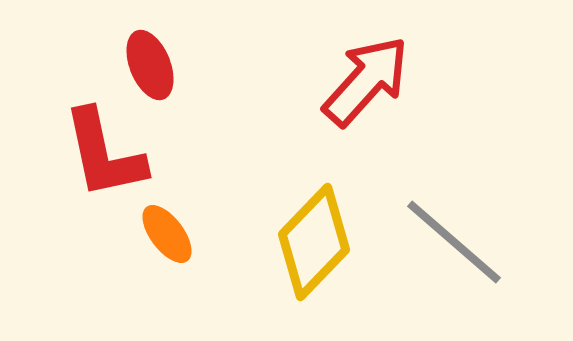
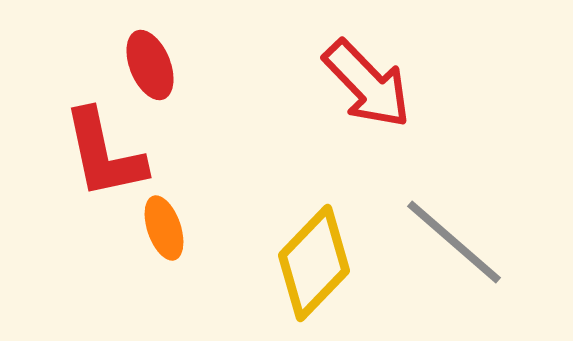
red arrow: moved 1 px right, 3 px down; rotated 94 degrees clockwise
orange ellipse: moved 3 px left, 6 px up; rotated 18 degrees clockwise
yellow diamond: moved 21 px down
